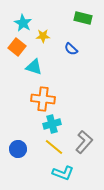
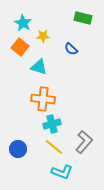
orange square: moved 3 px right
cyan triangle: moved 5 px right
cyan L-shape: moved 1 px left, 1 px up
